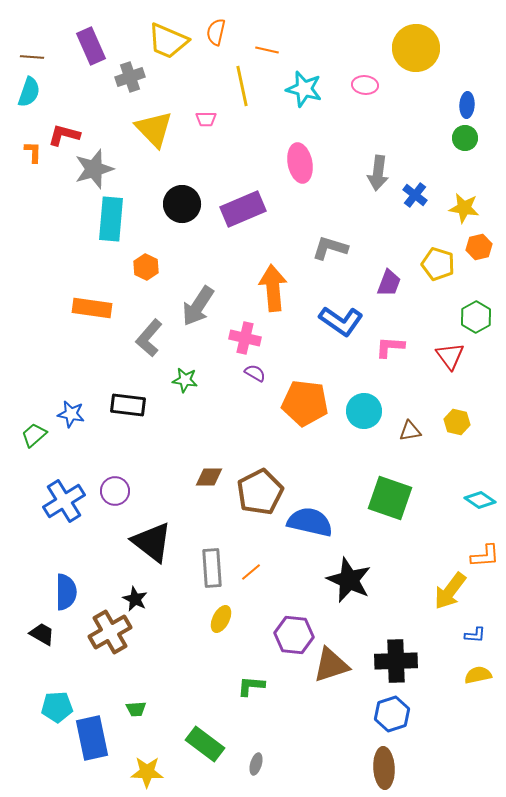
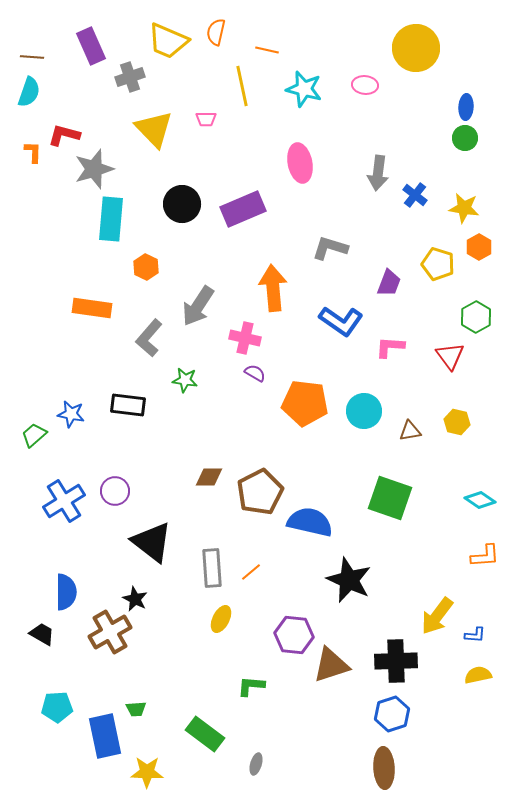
blue ellipse at (467, 105): moved 1 px left, 2 px down
orange hexagon at (479, 247): rotated 15 degrees counterclockwise
yellow arrow at (450, 591): moved 13 px left, 25 px down
blue rectangle at (92, 738): moved 13 px right, 2 px up
green rectangle at (205, 744): moved 10 px up
